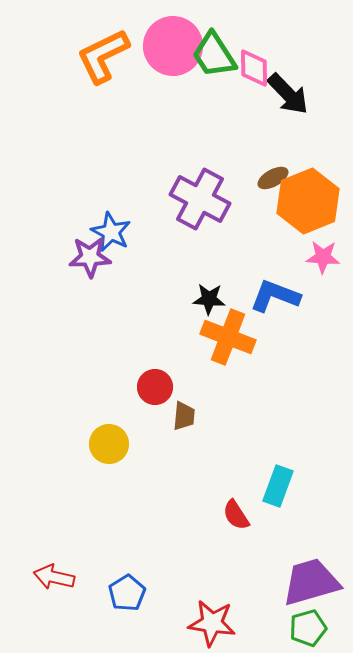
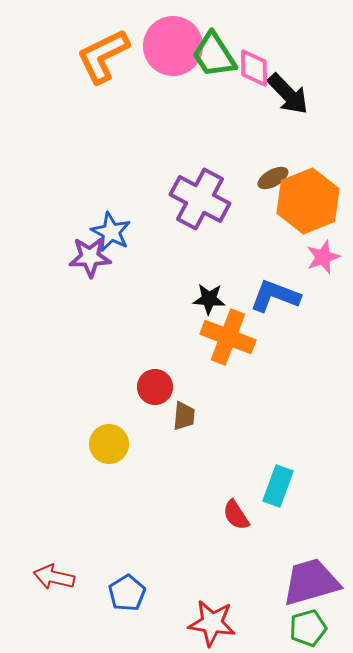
pink star: rotated 24 degrees counterclockwise
